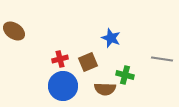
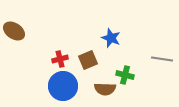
brown square: moved 2 px up
